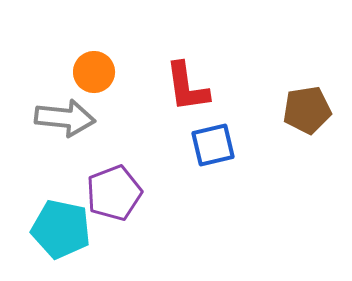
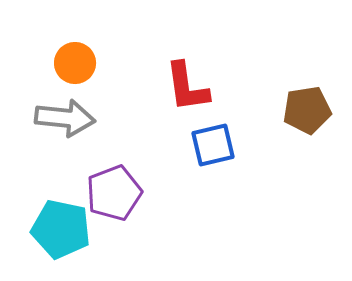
orange circle: moved 19 px left, 9 px up
